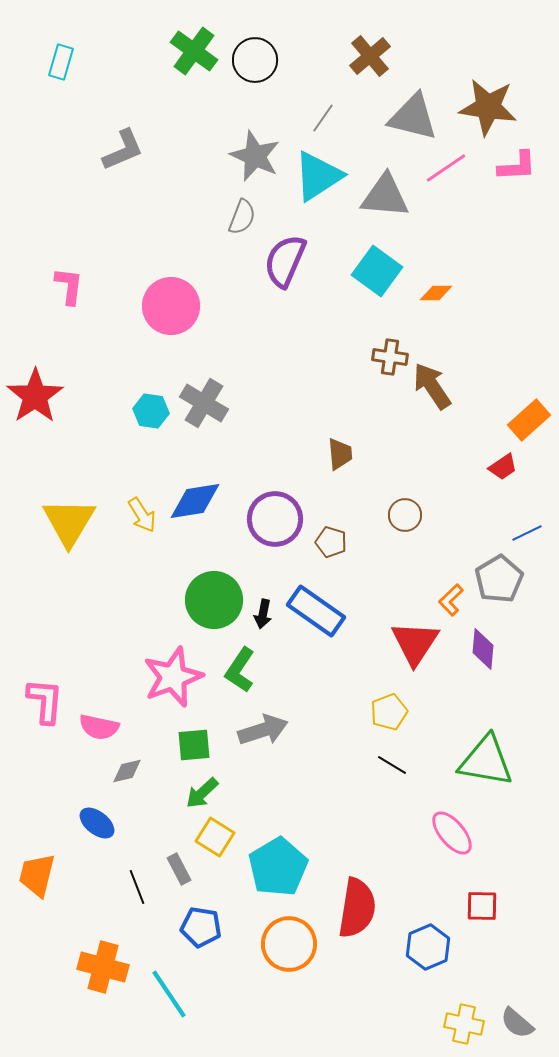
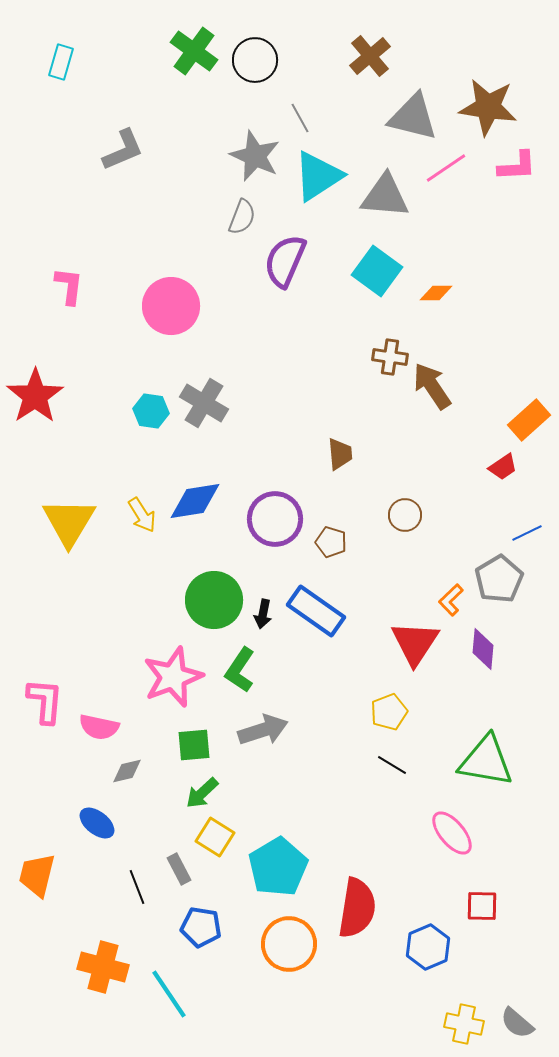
gray line at (323, 118): moved 23 px left; rotated 64 degrees counterclockwise
